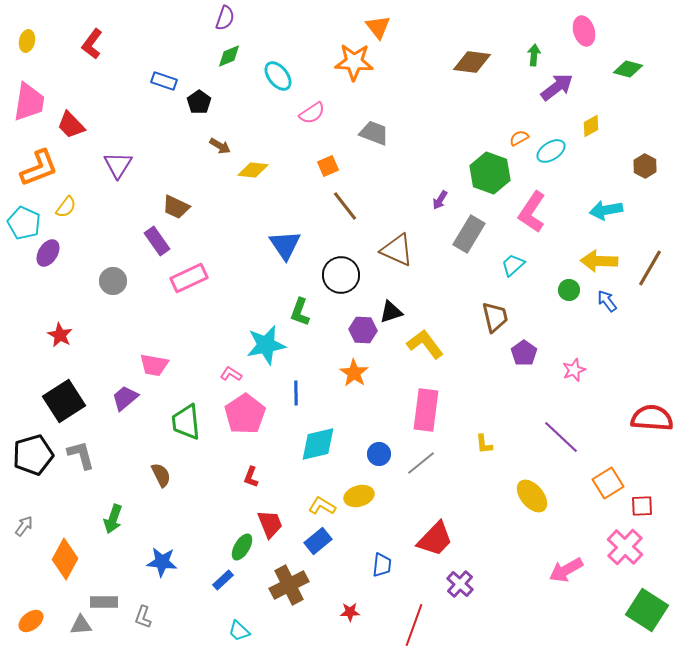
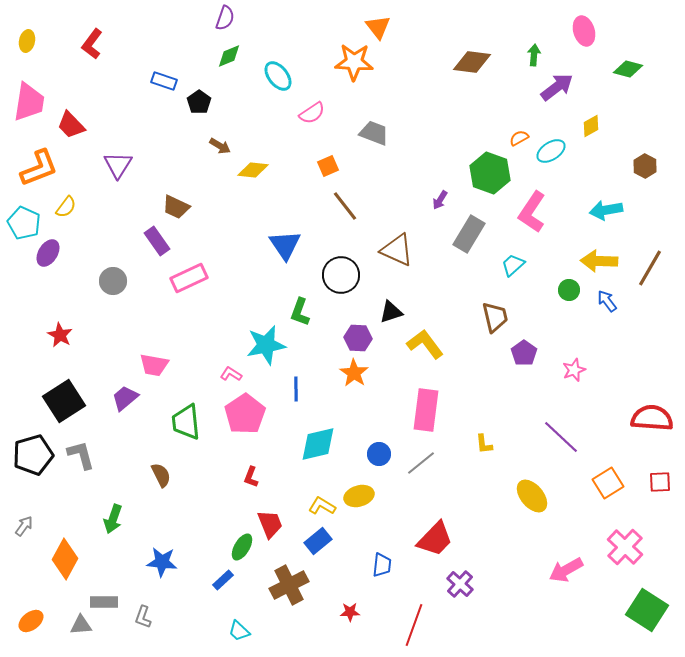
purple hexagon at (363, 330): moved 5 px left, 8 px down
blue line at (296, 393): moved 4 px up
red square at (642, 506): moved 18 px right, 24 px up
